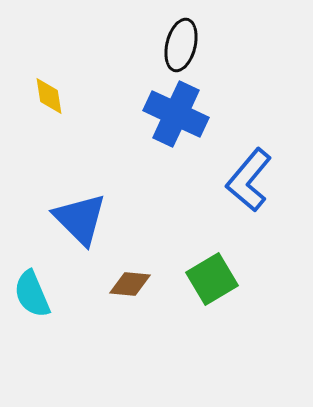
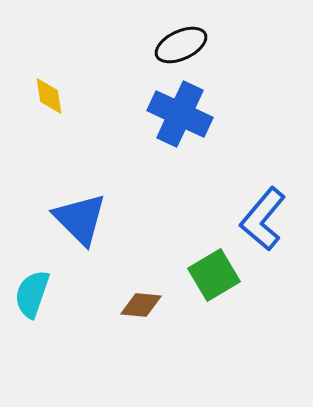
black ellipse: rotated 51 degrees clockwise
blue cross: moved 4 px right
blue L-shape: moved 14 px right, 39 px down
green square: moved 2 px right, 4 px up
brown diamond: moved 11 px right, 21 px down
cyan semicircle: rotated 42 degrees clockwise
